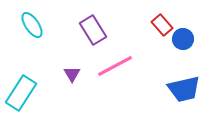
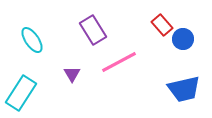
cyan ellipse: moved 15 px down
pink line: moved 4 px right, 4 px up
